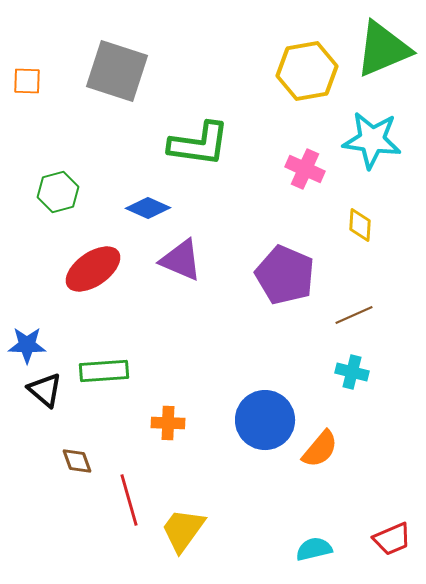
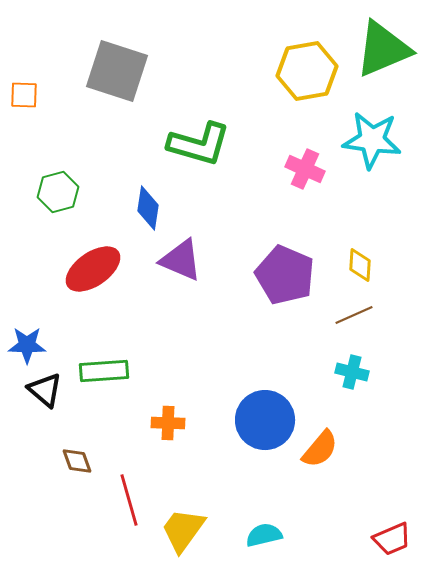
orange square: moved 3 px left, 14 px down
green L-shape: rotated 8 degrees clockwise
blue diamond: rotated 75 degrees clockwise
yellow diamond: moved 40 px down
cyan semicircle: moved 50 px left, 14 px up
